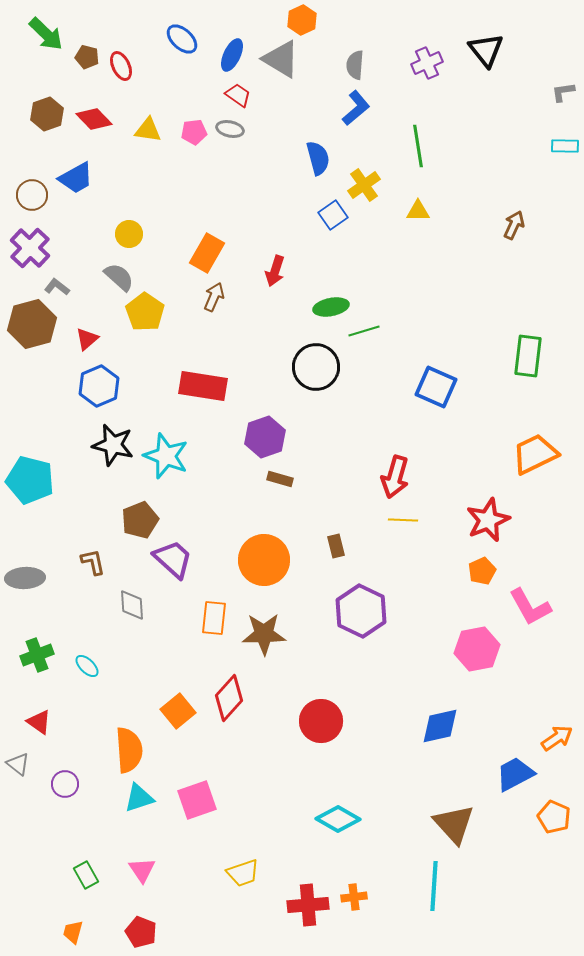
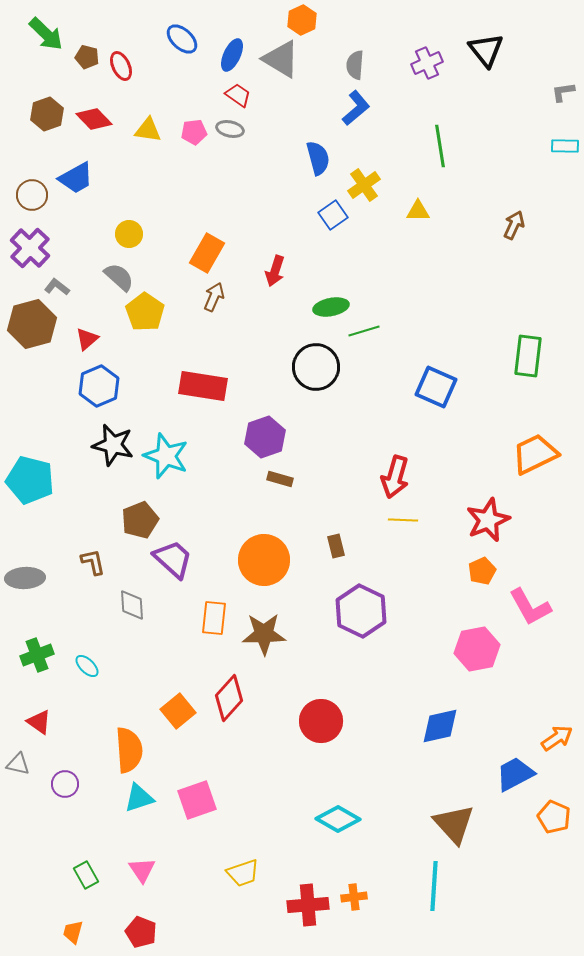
green line at (418, 146): moved 22 px right
gray triangle at (18, 764): rotated 25 degrees counterclockwise
